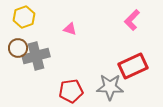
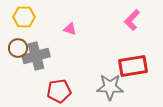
yellow hexagon: rotated 20 degrees clockwise
red rectangle: rotated 16 degrees clockwise
red pentagon: moved 12 px left
